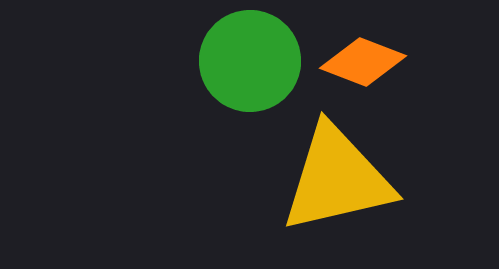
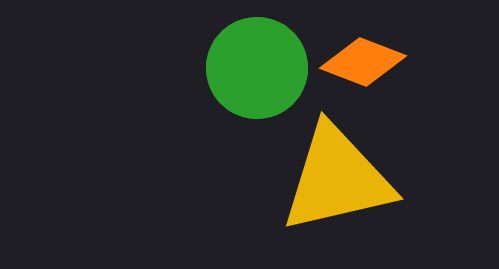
green circle: moved 7 px right, 7 px down
